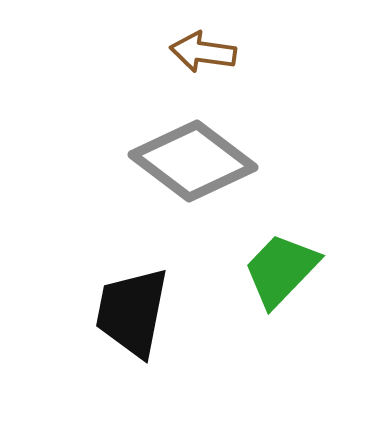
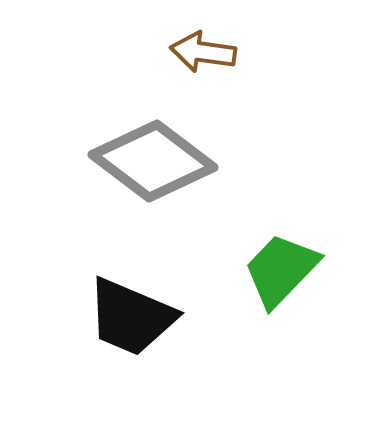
gray diamond: moved 40 px left
black trapezoid: moved 1 px left, 5 px down; rotated 78 degrees counterclockwise
